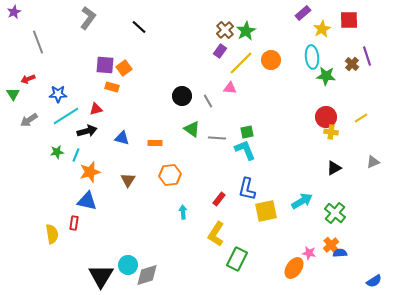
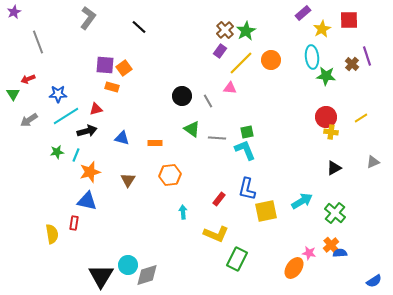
yellow L-shape at (216, 234): rotated 100 degrees counterclockwise
